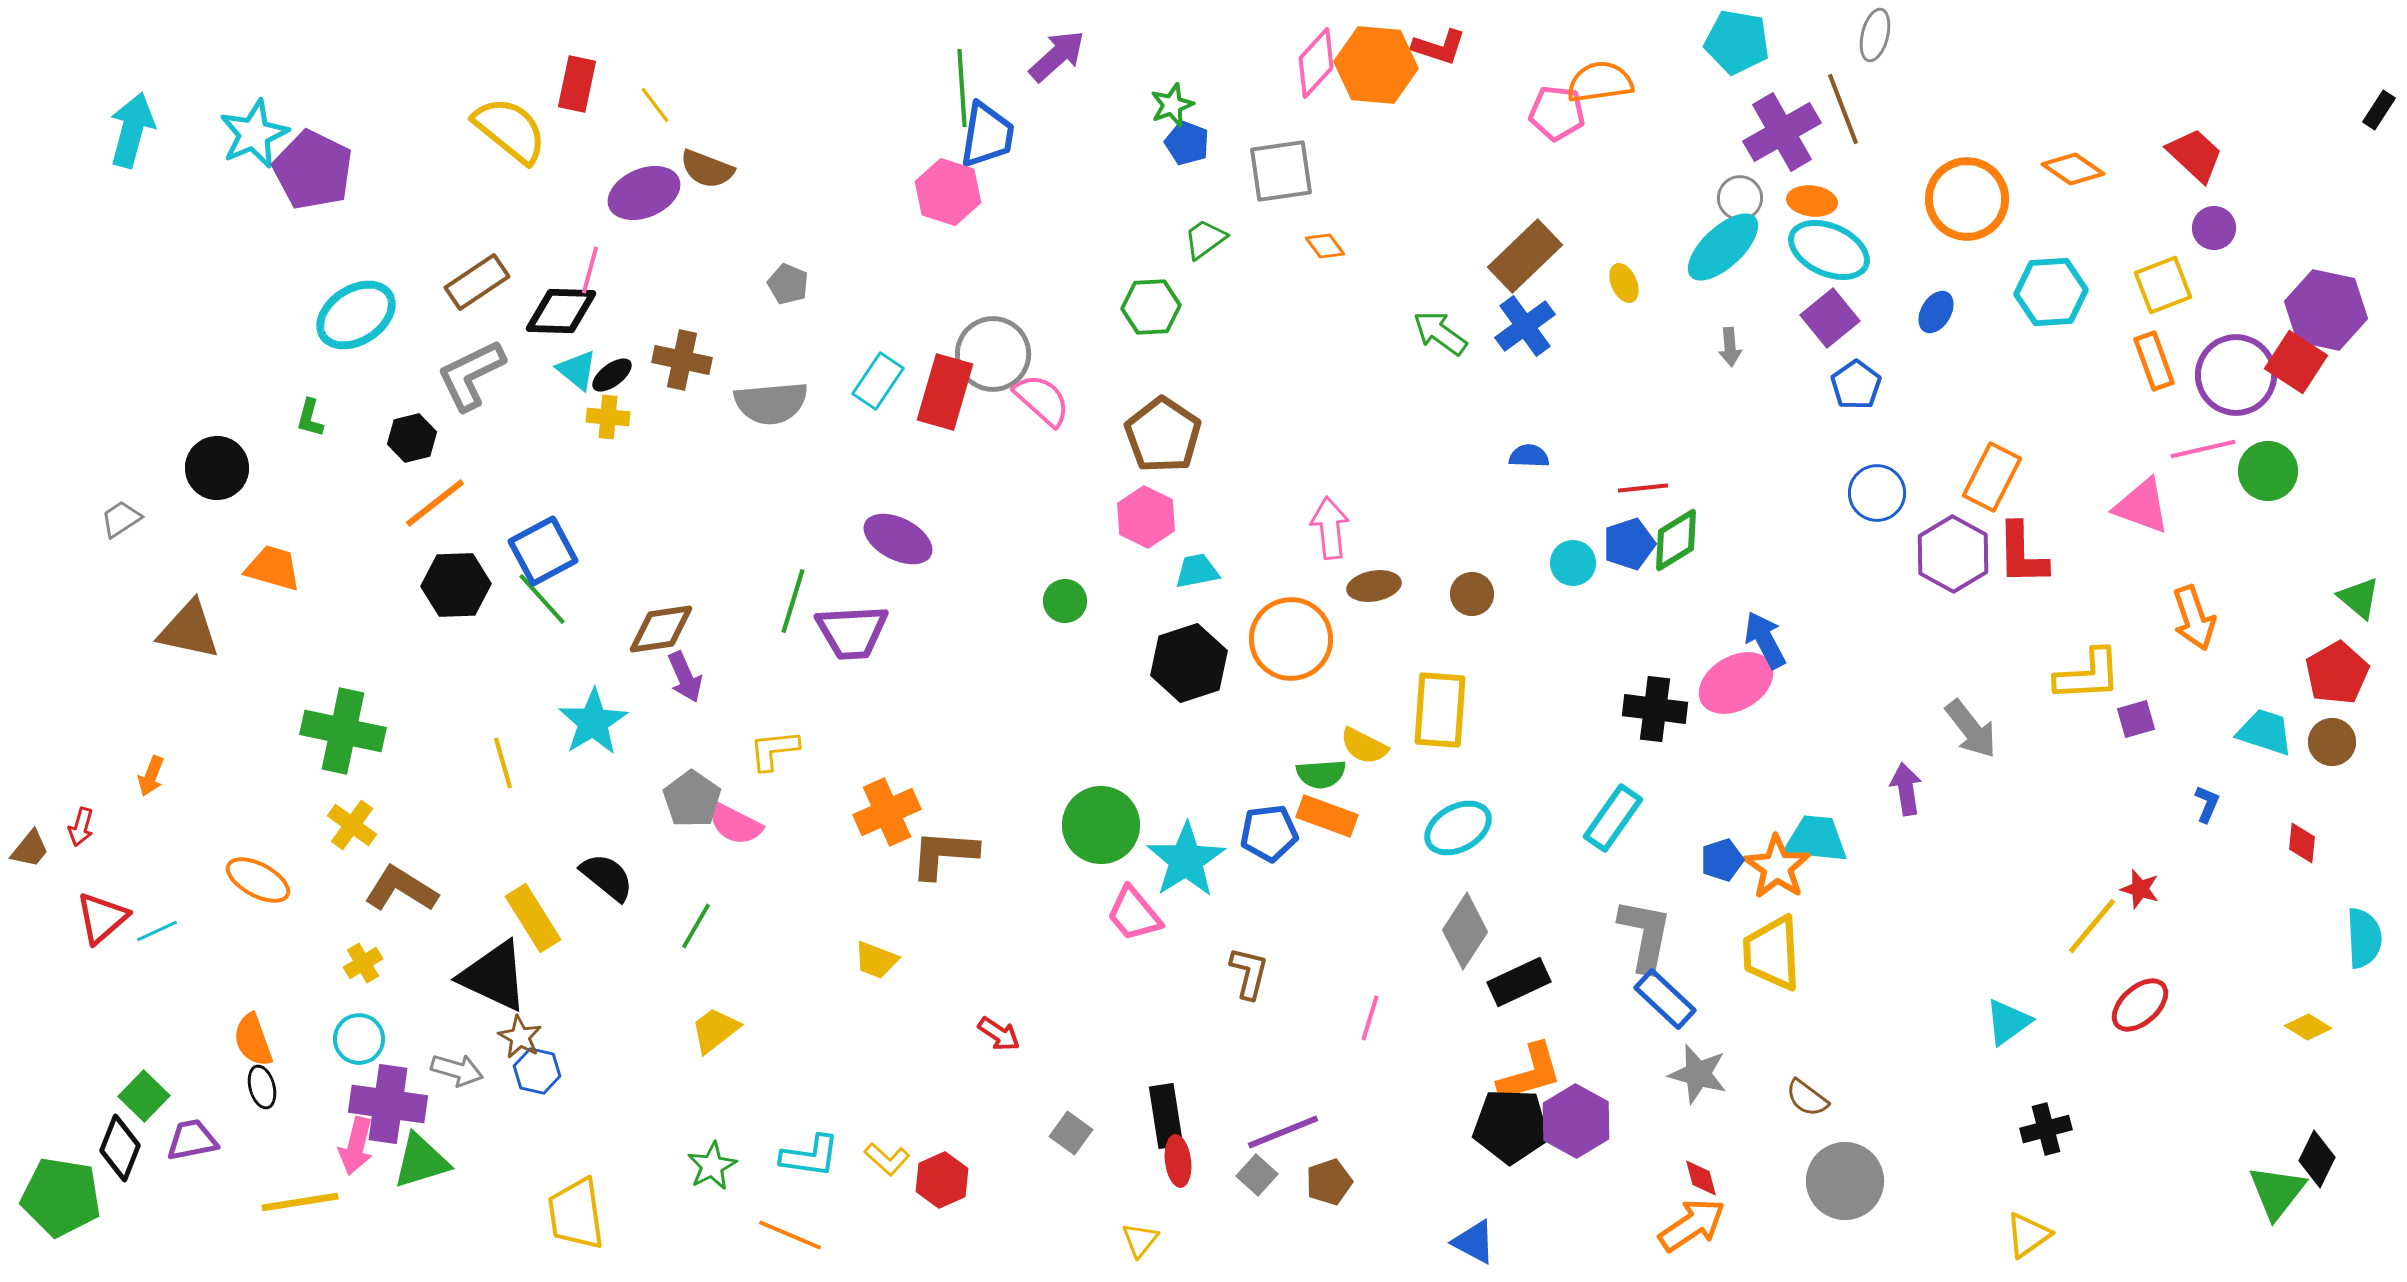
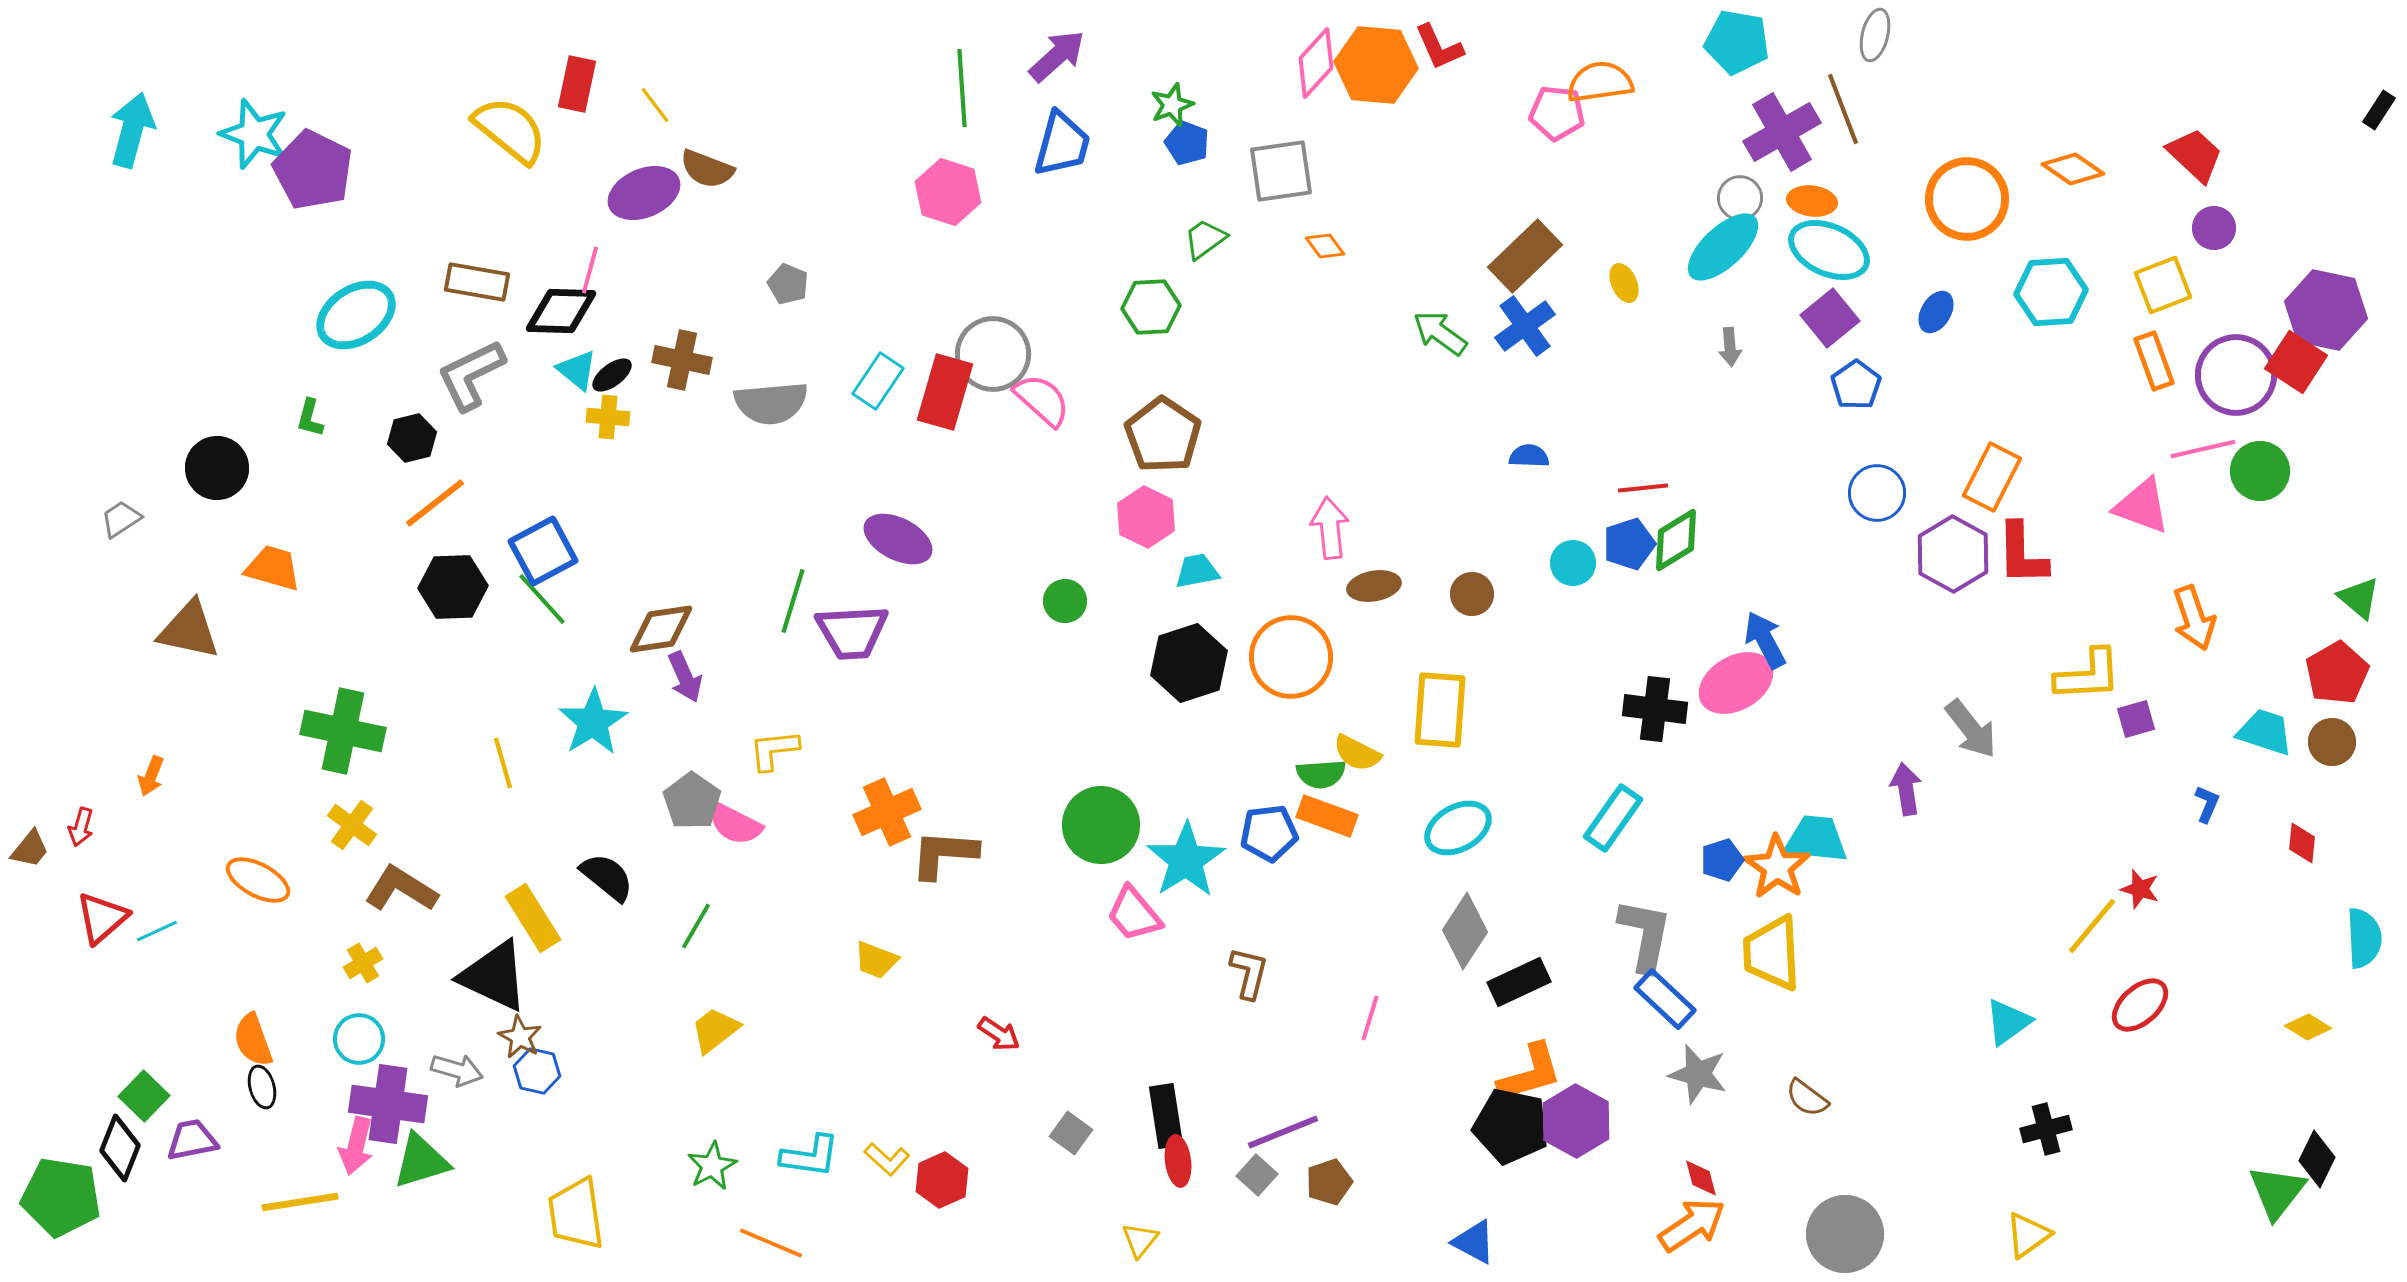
red L-shape at (1439, 47): rotated 48 degrees clockwise
cyan star at (254, 134): rotated 28 degrees counterclockwise
blue trapezoid at (987, 135): moved 75 px right, 9 px down; rotated 6 degrees clockwise
brown rectangle at (477, 282): rotated 44 degrees clockwise
green circle at (2268, 471): moved 8 px left
black hexagon at (456, 585): moved 3 px left, 2 px down
orange circle at (1291, 639): moved 18 px down
yellow semicircle at (1364, 746): moved 7 px left, 7 px down
gray pentagon at (692, 799): moved 2 px down
black pentagon at (1511, 1126): rotated 10 degrees clockwise
gray circle at (1845, 1181): moved 53 px down
orange line at (790, 1235): moved 19 px left, 8 px down
